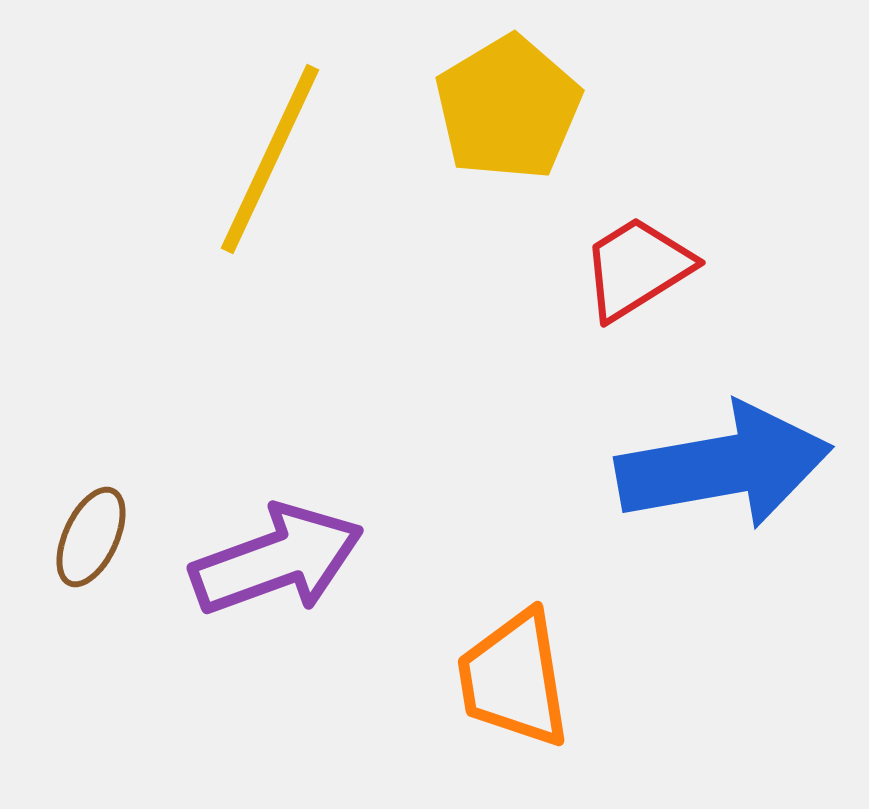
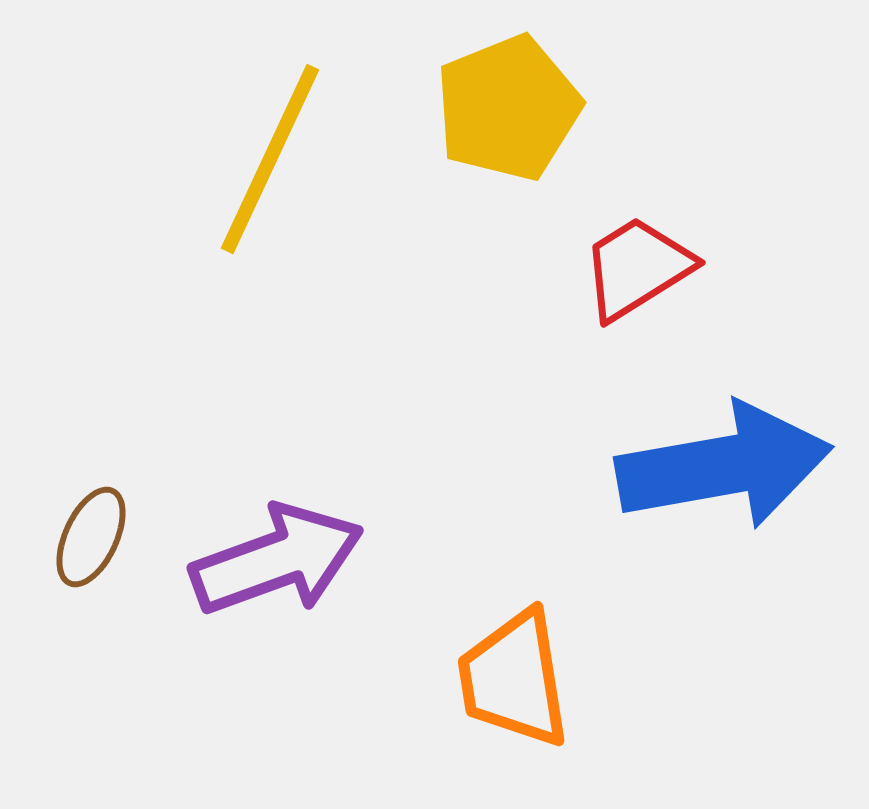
yellow pentagon: rotated 9 degrees clockwise
